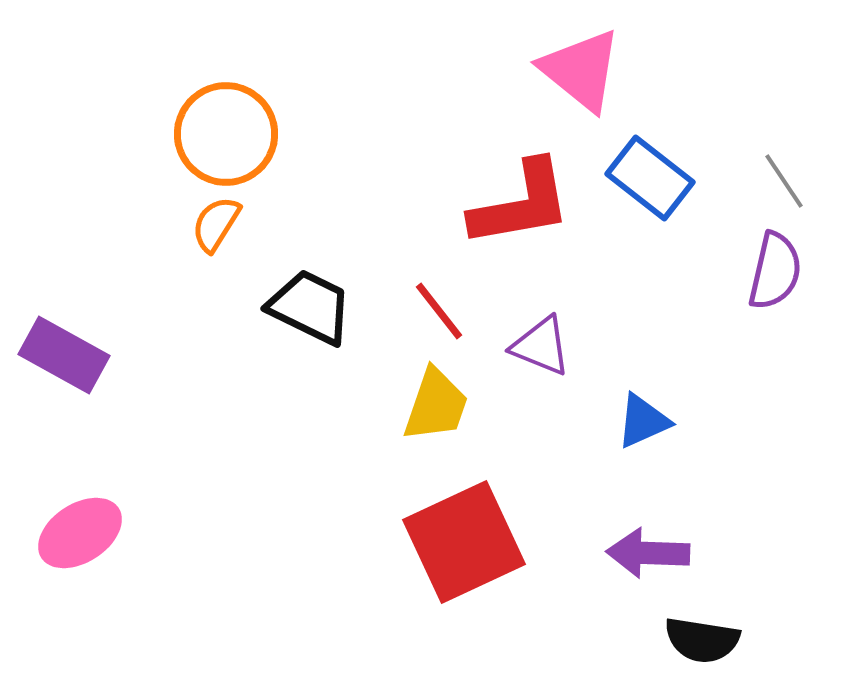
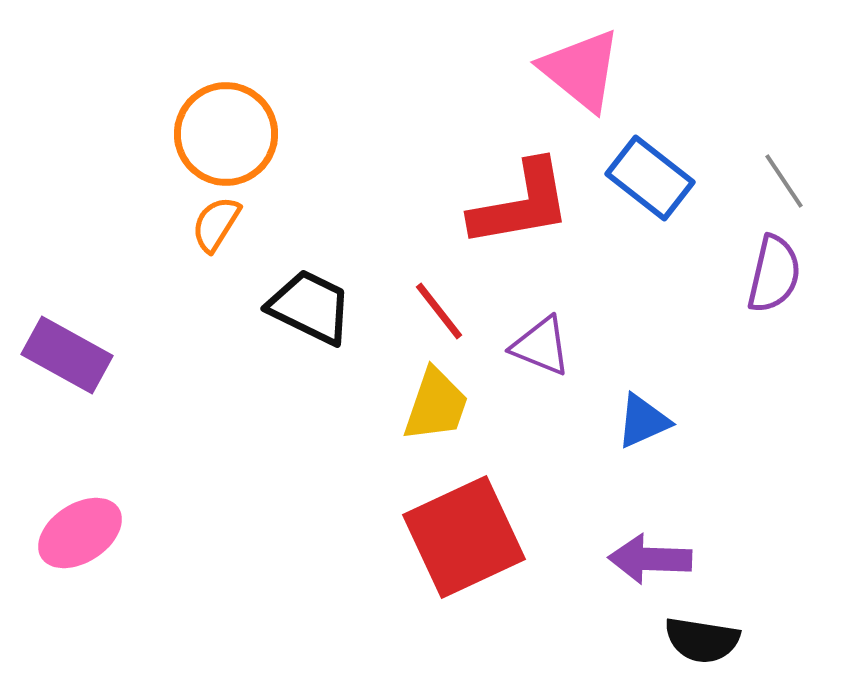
purple semicircle: moved 1 px left, 3 px down
purple rectangle: moved 3 px right
red square: moved 5 px up
purple arrow: moved 2 px right, 6 px down
